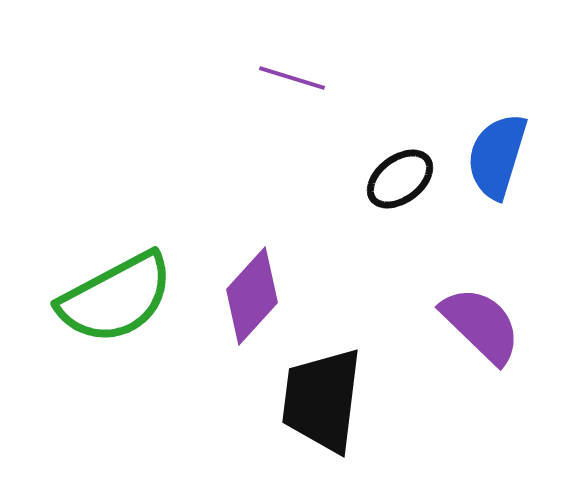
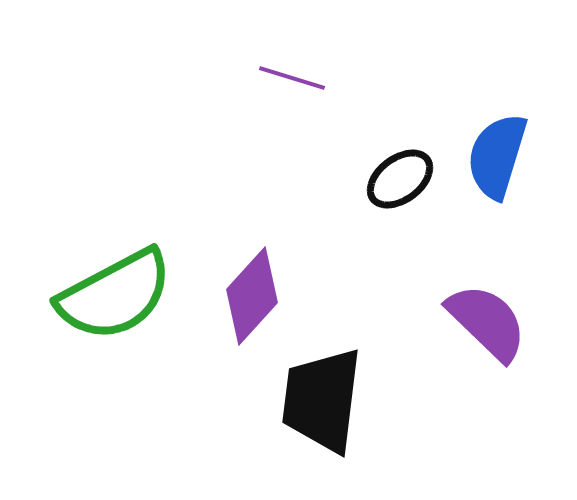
green semicircle: moved 1 px left, 3 px up
purple semicircle: moved 6 px right, 3 px up
